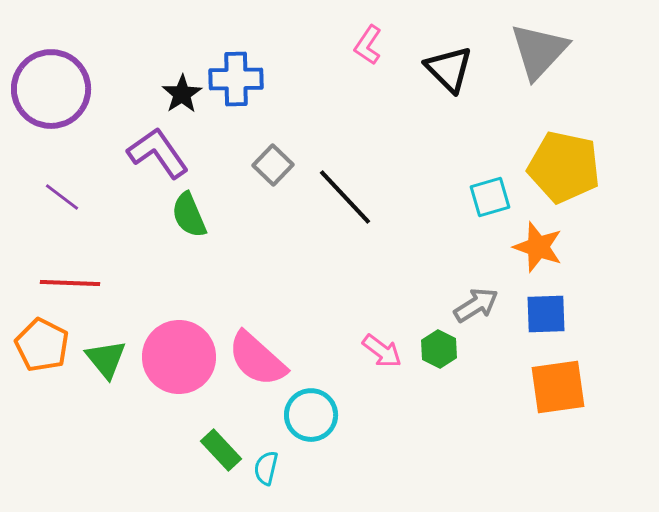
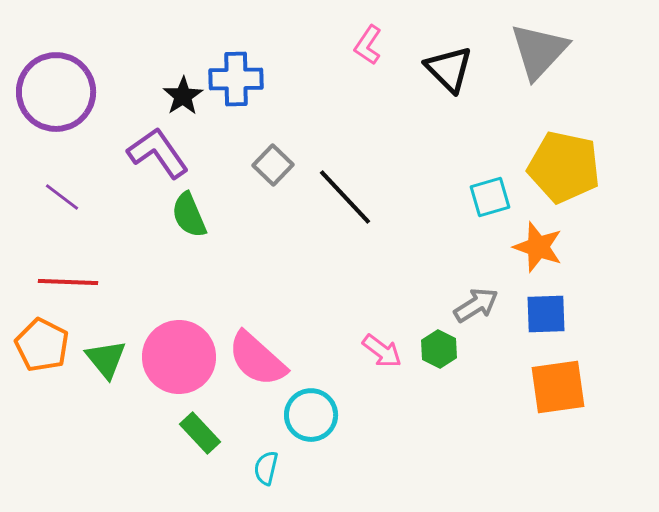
purple circle: moved 5 px right, 3 px down
black star: moved 1 px right, 2 px down
red line: moved 2 px left, 1 px up
green rectangle: moved 21 px left, 17 px up
